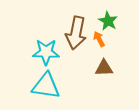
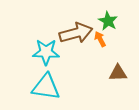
brown arrow: rotated 116 degrees counterclockwise
orange arrow: moved 1 px right
brown triangle: moved 14 px right, 5 px down
cyan triangle: moved 1 px down
